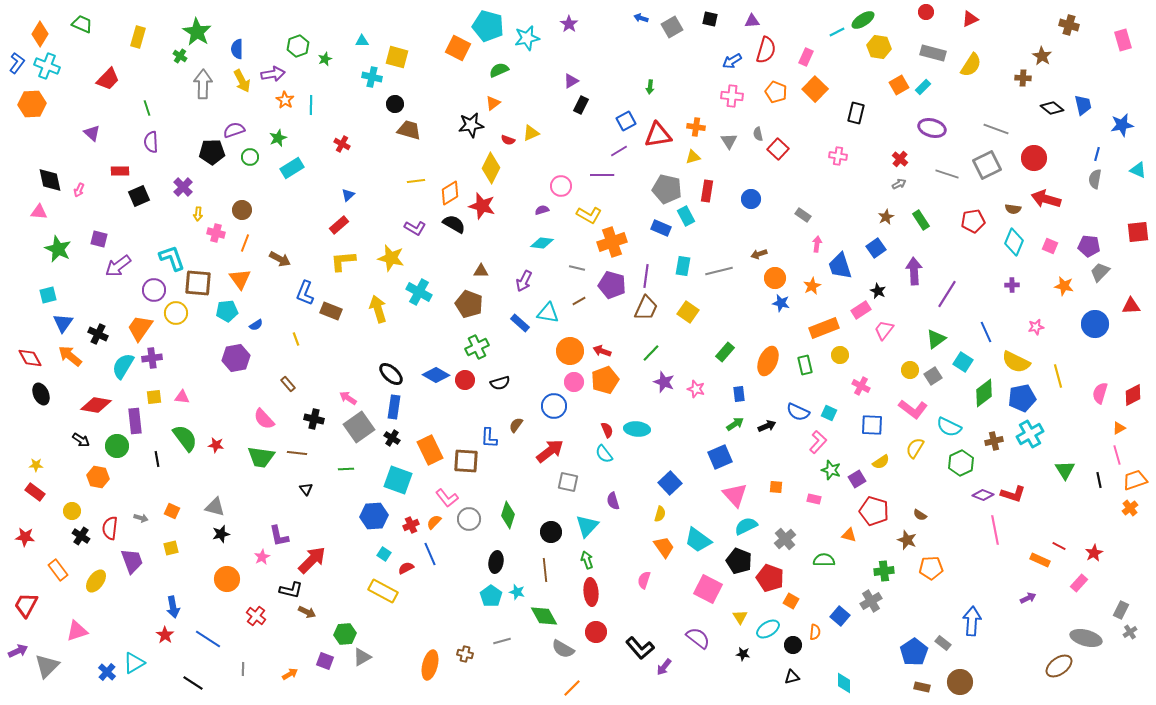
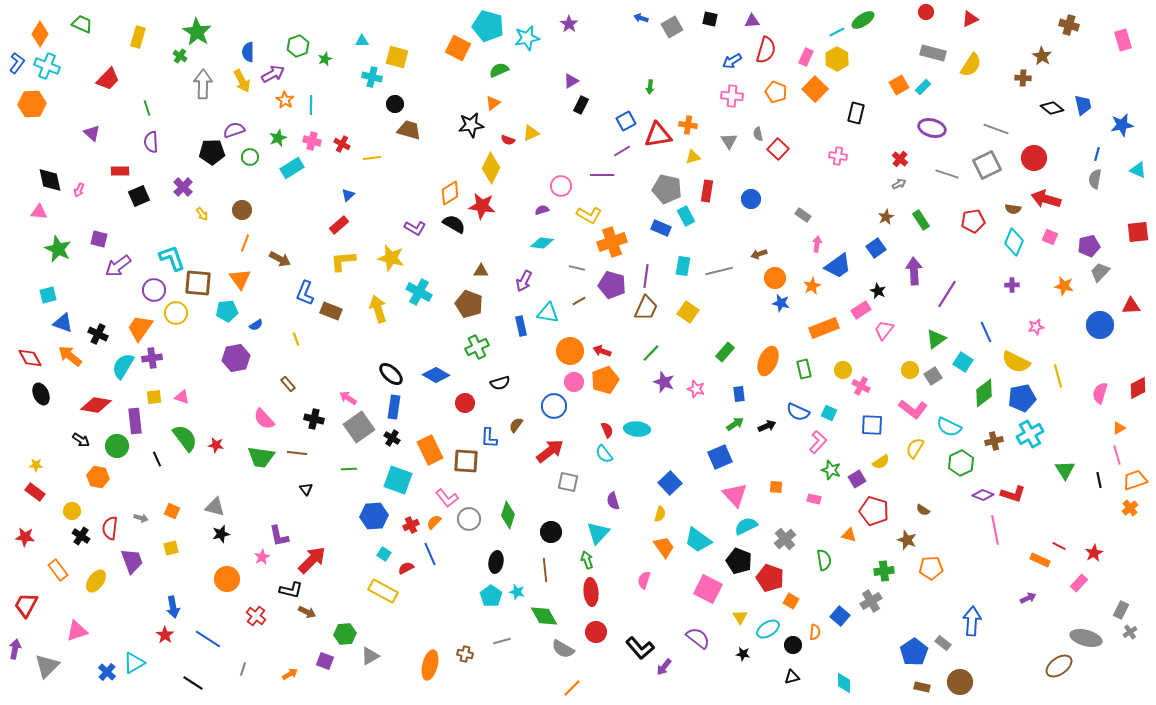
yellow hexagon at (879, 47): moved 42 px left, 12 px down; rotated 20 degrees clockwise
blue semicircle at (237, 49): moved 11 px right, 3 px down
purple arrow at (273, 74): rotated 20 degrees counterclockwise
orange cross at (696, 127): moved 8 px left, 2 px up
purple line at (619, 151): moved 3 px right
yellow line at (416, 181): moved 44 px left, 23 px up
red star at (482, 206): rotated 8 degrees counterclockwise
yellow arrow at (198, 214): moved 4 px right; rotated 40 degrees counterclockwise
pink cross at (216, 233): moved 96 px right, 92 px up
pink square at (1050, 246): moved 9 px up
purple pentagon at (1089, 246): rotated 20 degrees counterclockwise
blue trapezoid at (840, 266): moved 2 px left; rotated 108 degrees counterclockwise
blue triangle at (63, 323): rotated 45 degrees counterclockwise
blue rectangle at (520, 323): moved 1 px right, 3 px down; rotated 36 degrees clockwise
blue circle at (1095, 324): moved 5 px right, 1 px down
yellow circle at (840, 355): moved 3 px right, 15 px down
green rectangle at (805, 365): moved 1 px left, 4 px down
red circle at (465, 380): moved 23 px down
red diamond at (1133, 395): moved 5 px right, 7 px up
pink triangle at (182, 397): rotated 14 degrees clockwise
black line at (157, 459): rotated 14 degrees counterclockwise
green line at (346, 469): moved 3 px right
brown semicircle at (920, 515): moved 3 px right, 5 px up
cyan triangle at (587, 526): moved 11 px right, 7 px down
green semicircle at (824, 560): rotated 80 degrees clockwise
purple arrow at (18, 651): moved 3 px left, 2 px up; rotated 54 degrees counterclockwise
gray triangle at (362, 657): moved 8 px right, 1 px up
gray line at (243, 669): rotated 16 degrees clockwise
